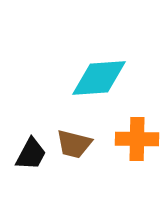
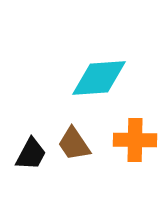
orange cross: moved 2 px left, 1 px down
brown trapezoid: rotated 42 degrees clockwise
